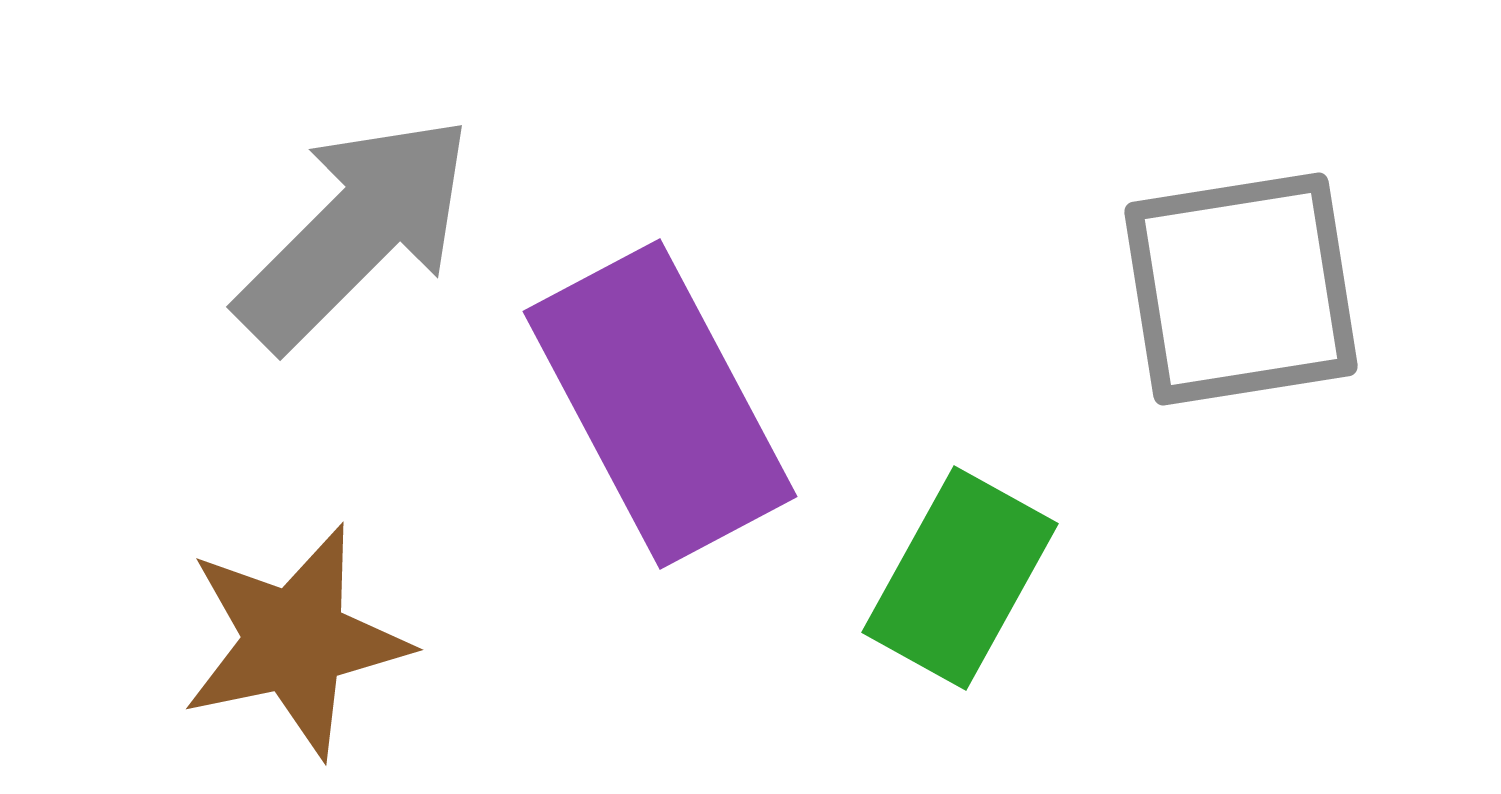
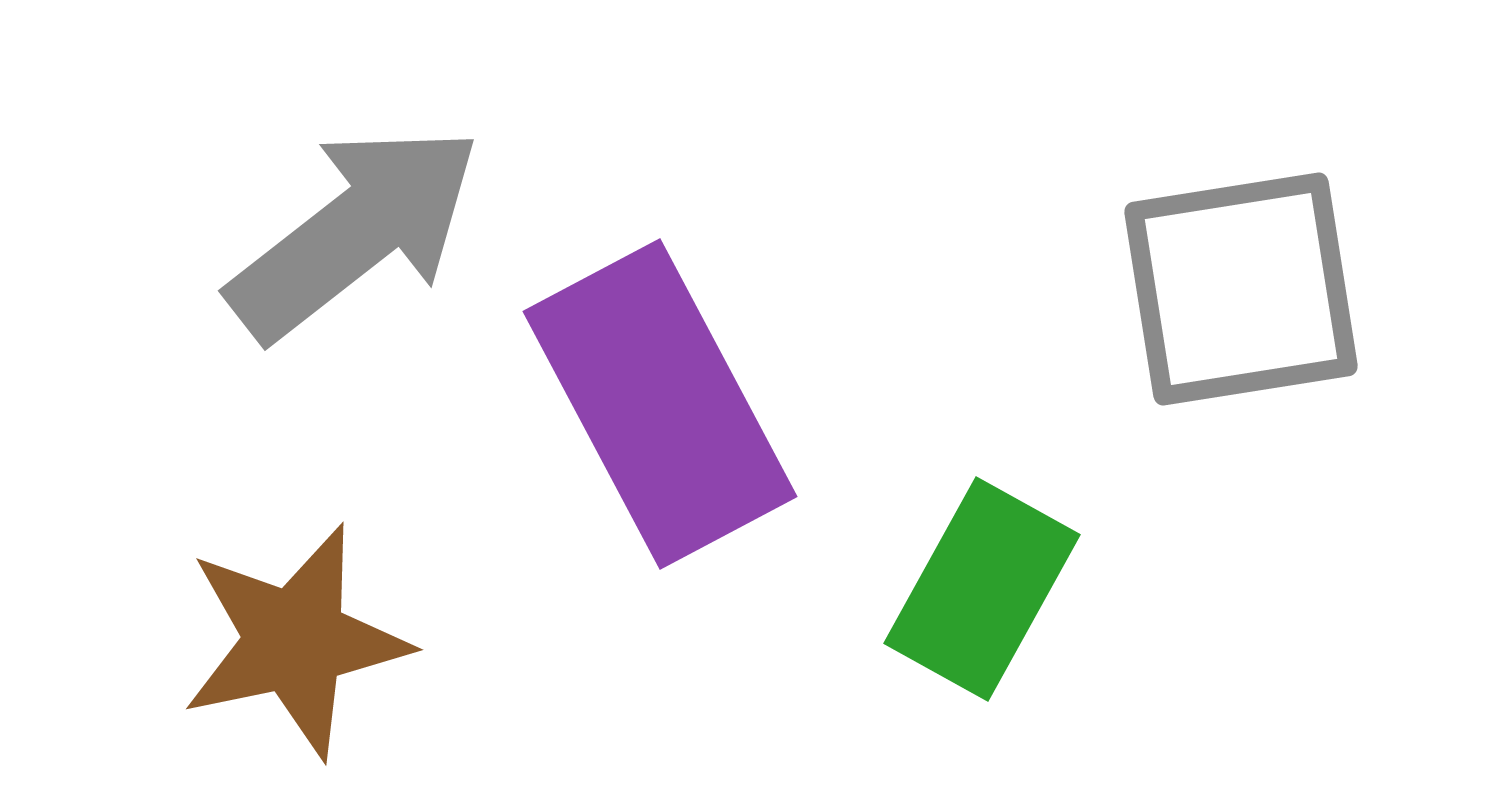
gray arrow: rotated 7 degrees clockwise
green rectangle: moved 22 px right, 11 px down
